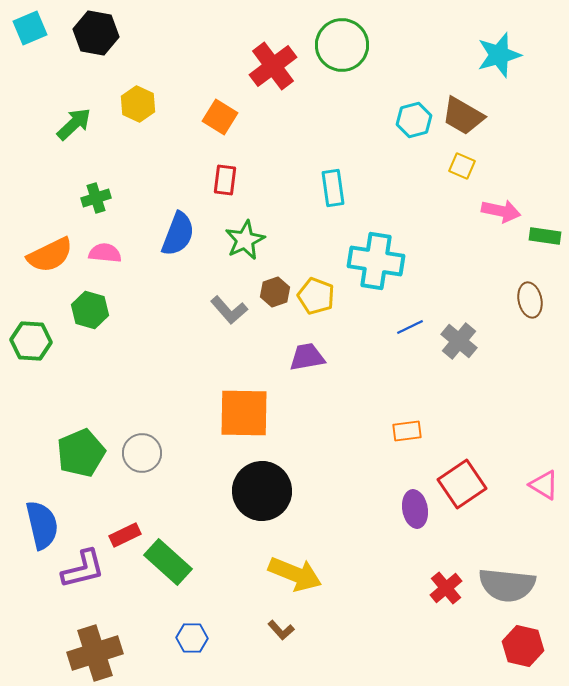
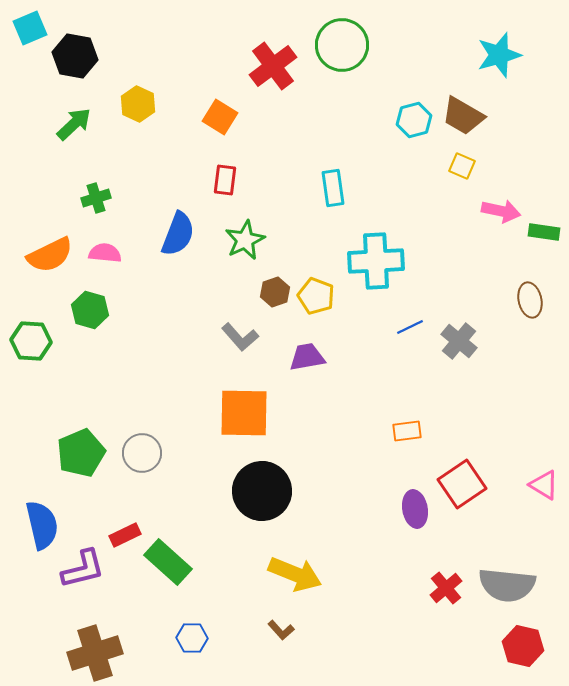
black hexagon at (96, 33): moved 21 px left, 23 px down
green rectangle at (545, 236): moved 1 px left, 4 px up
cyan cross at (376, 261): rotated 12 degrees counterclockwise
gray L-shape at (229, 310): moved 11 px right, 27 px down
